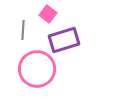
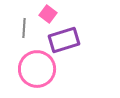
gray line: moved 1 px right, 2 px up
